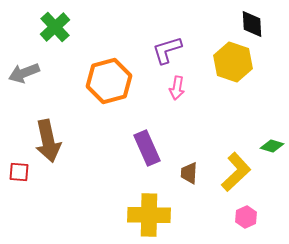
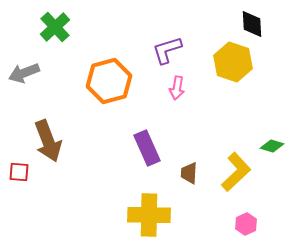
brown arrow: rotated 9 degrees counterclockwise
pink hexagon: moved 7 px down
